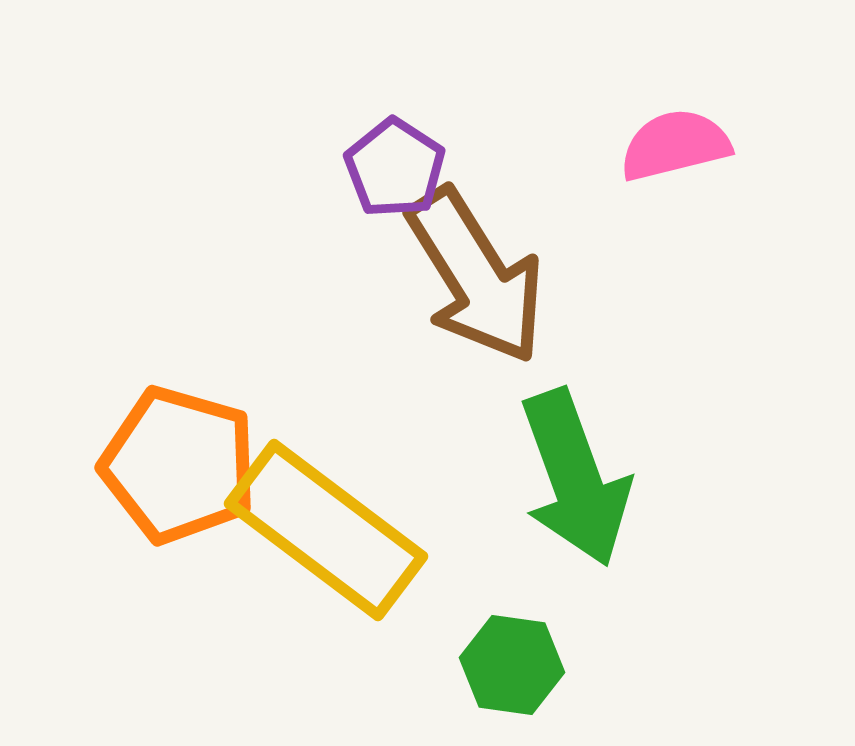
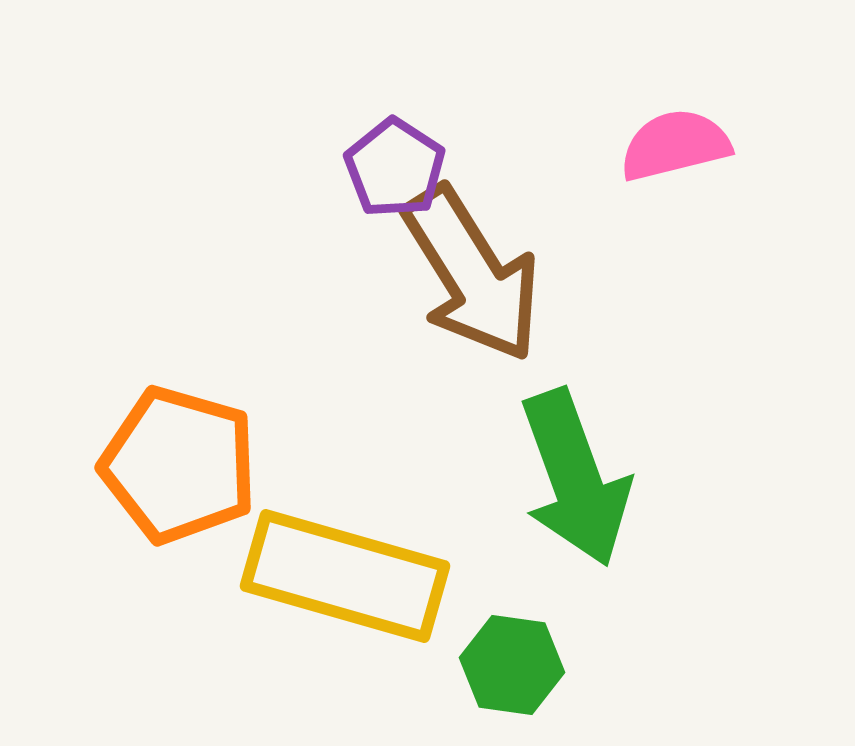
brown arrow: moved 4 px left, 2 px up
yellow rectangle: moved 19 px right, 46 px down; rotated 21 degrees counterclockwise
